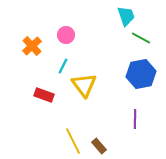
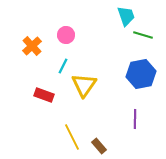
green line: moved 2 px right, 3 px up; rotated 12 degrees counterclockwise
yellow triangle: rotated 12 degrees clockwise
yellow line: moved 1 px left, 4 px up
